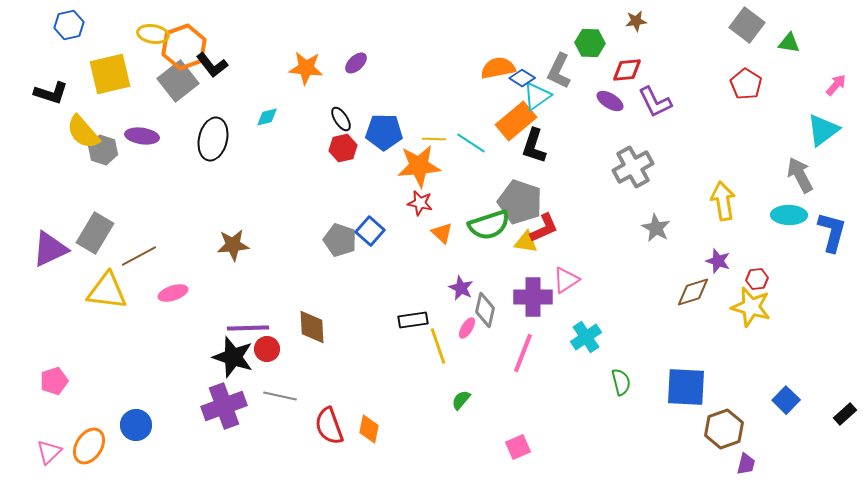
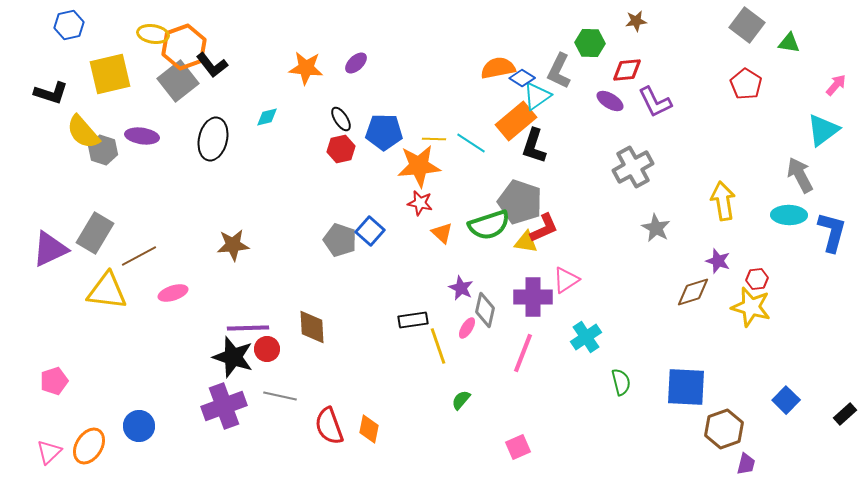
red hexagon at (343, 148): moved 2 px left, 1 px down
blue circle at (136, 425): moved 3 px right, 1 px down
